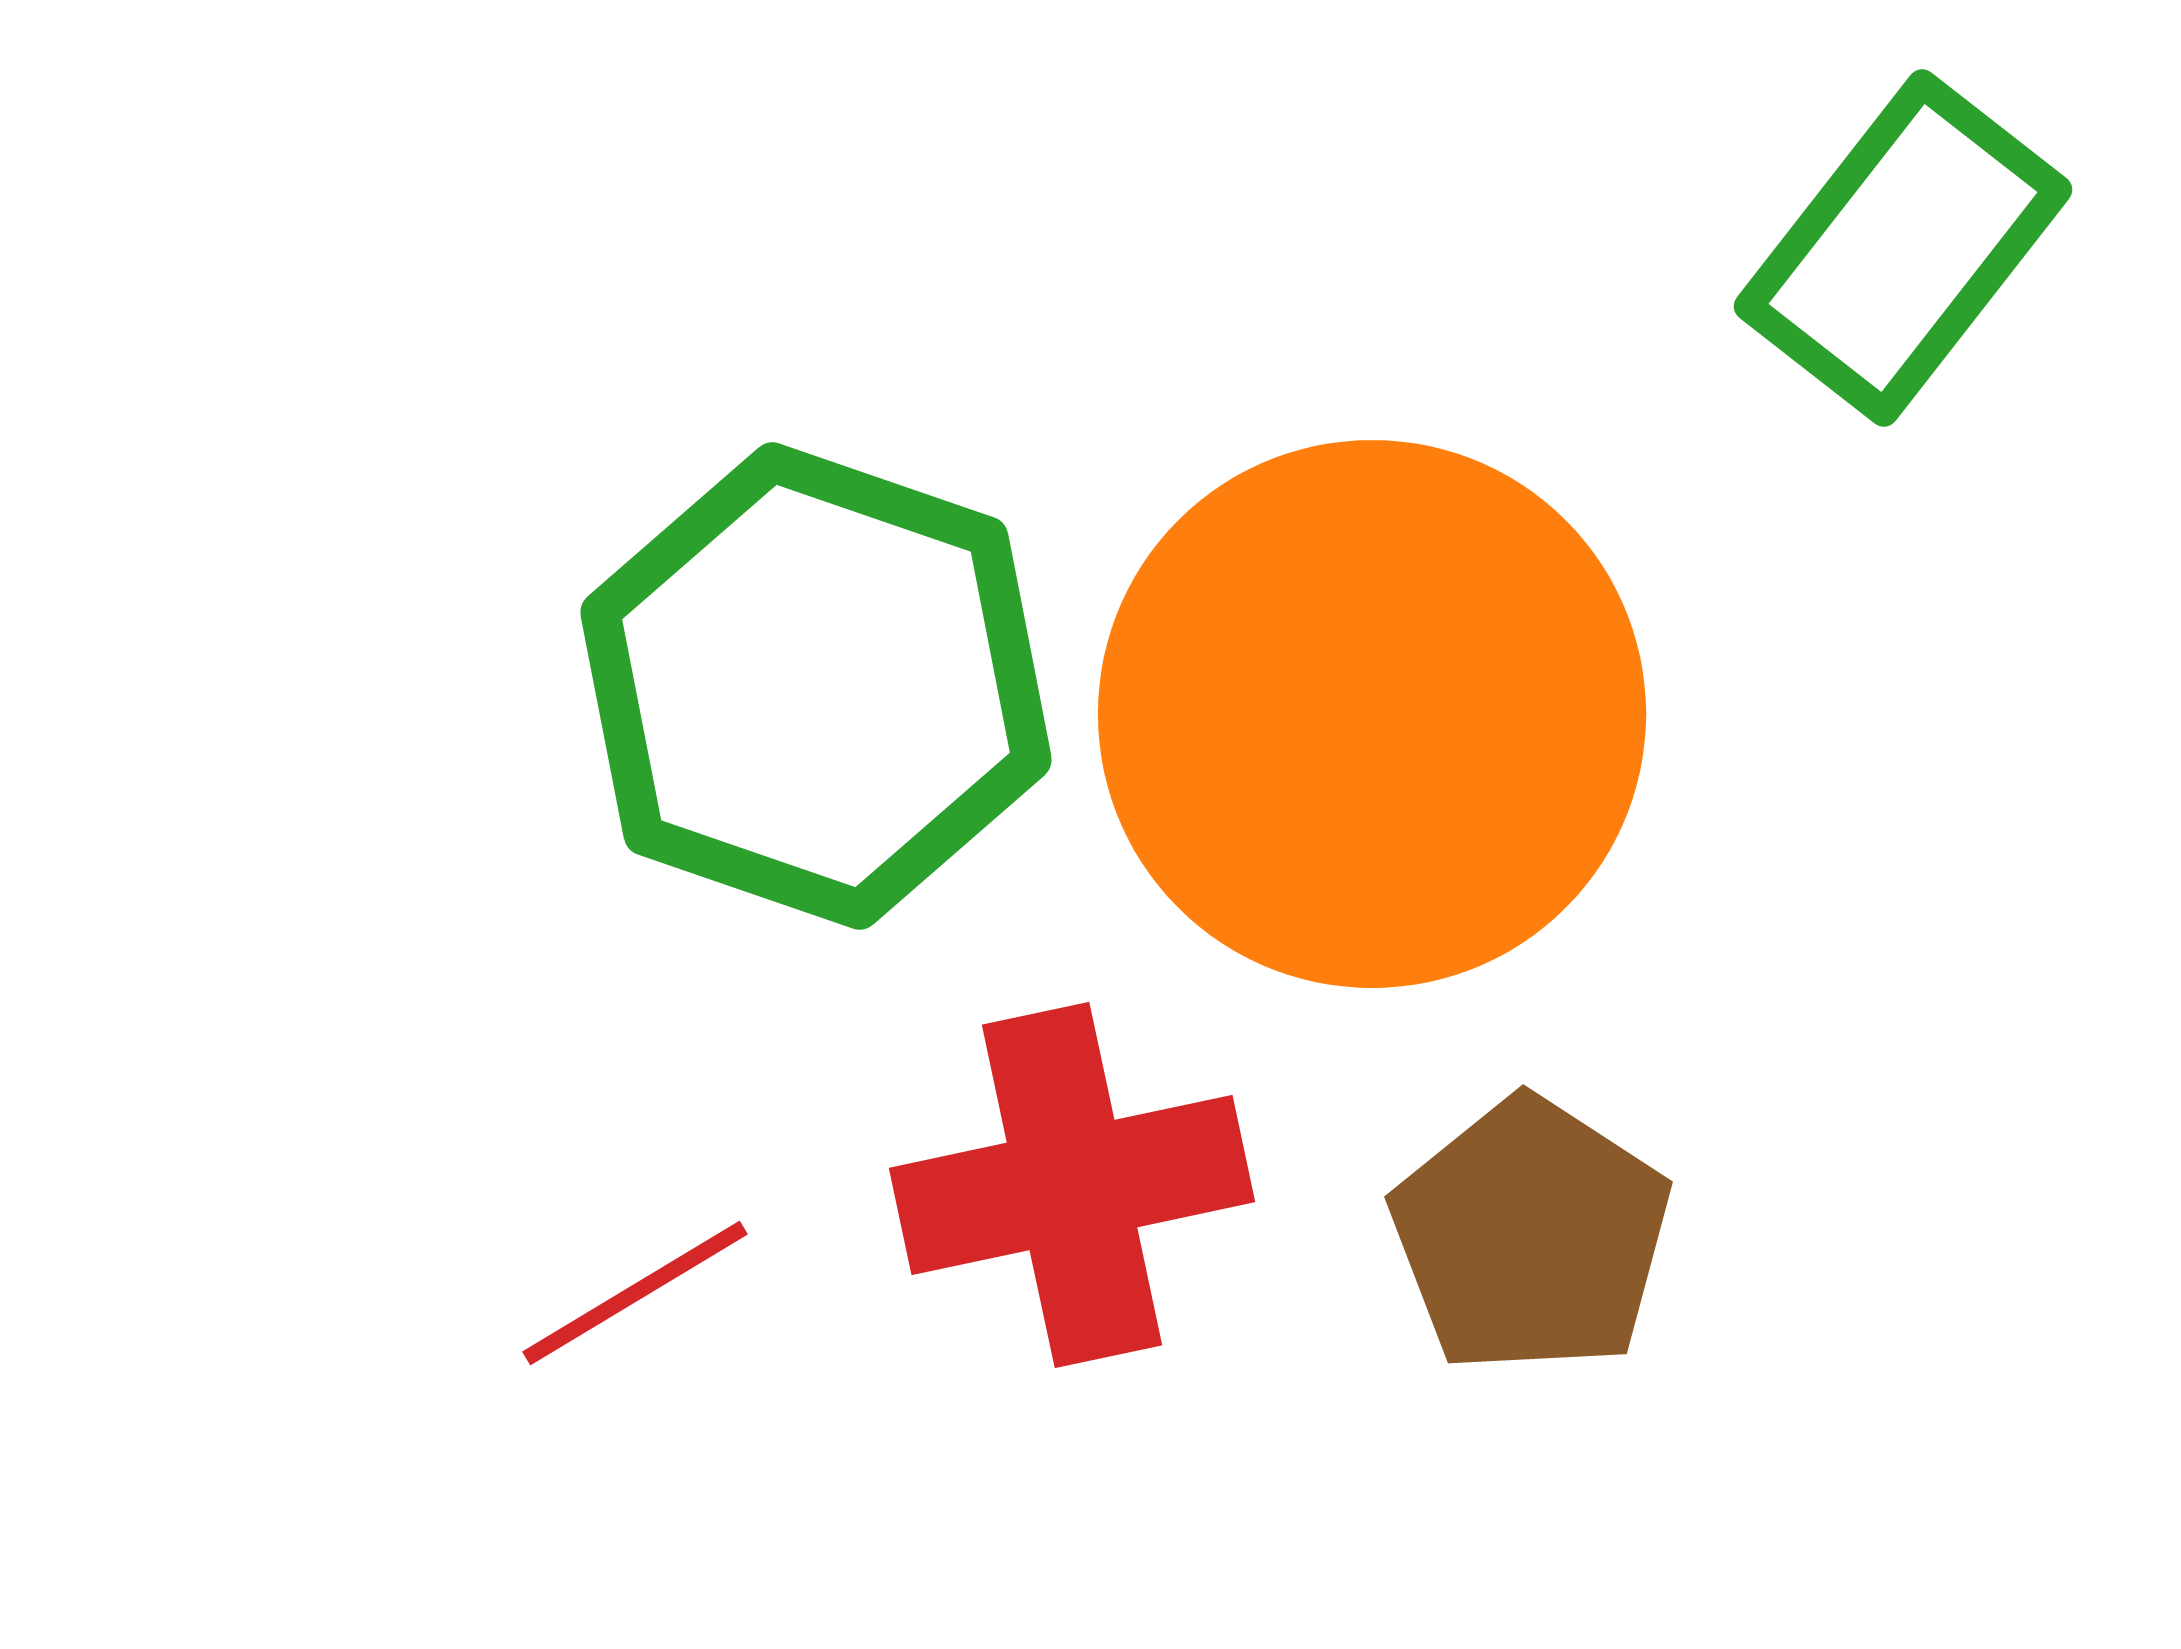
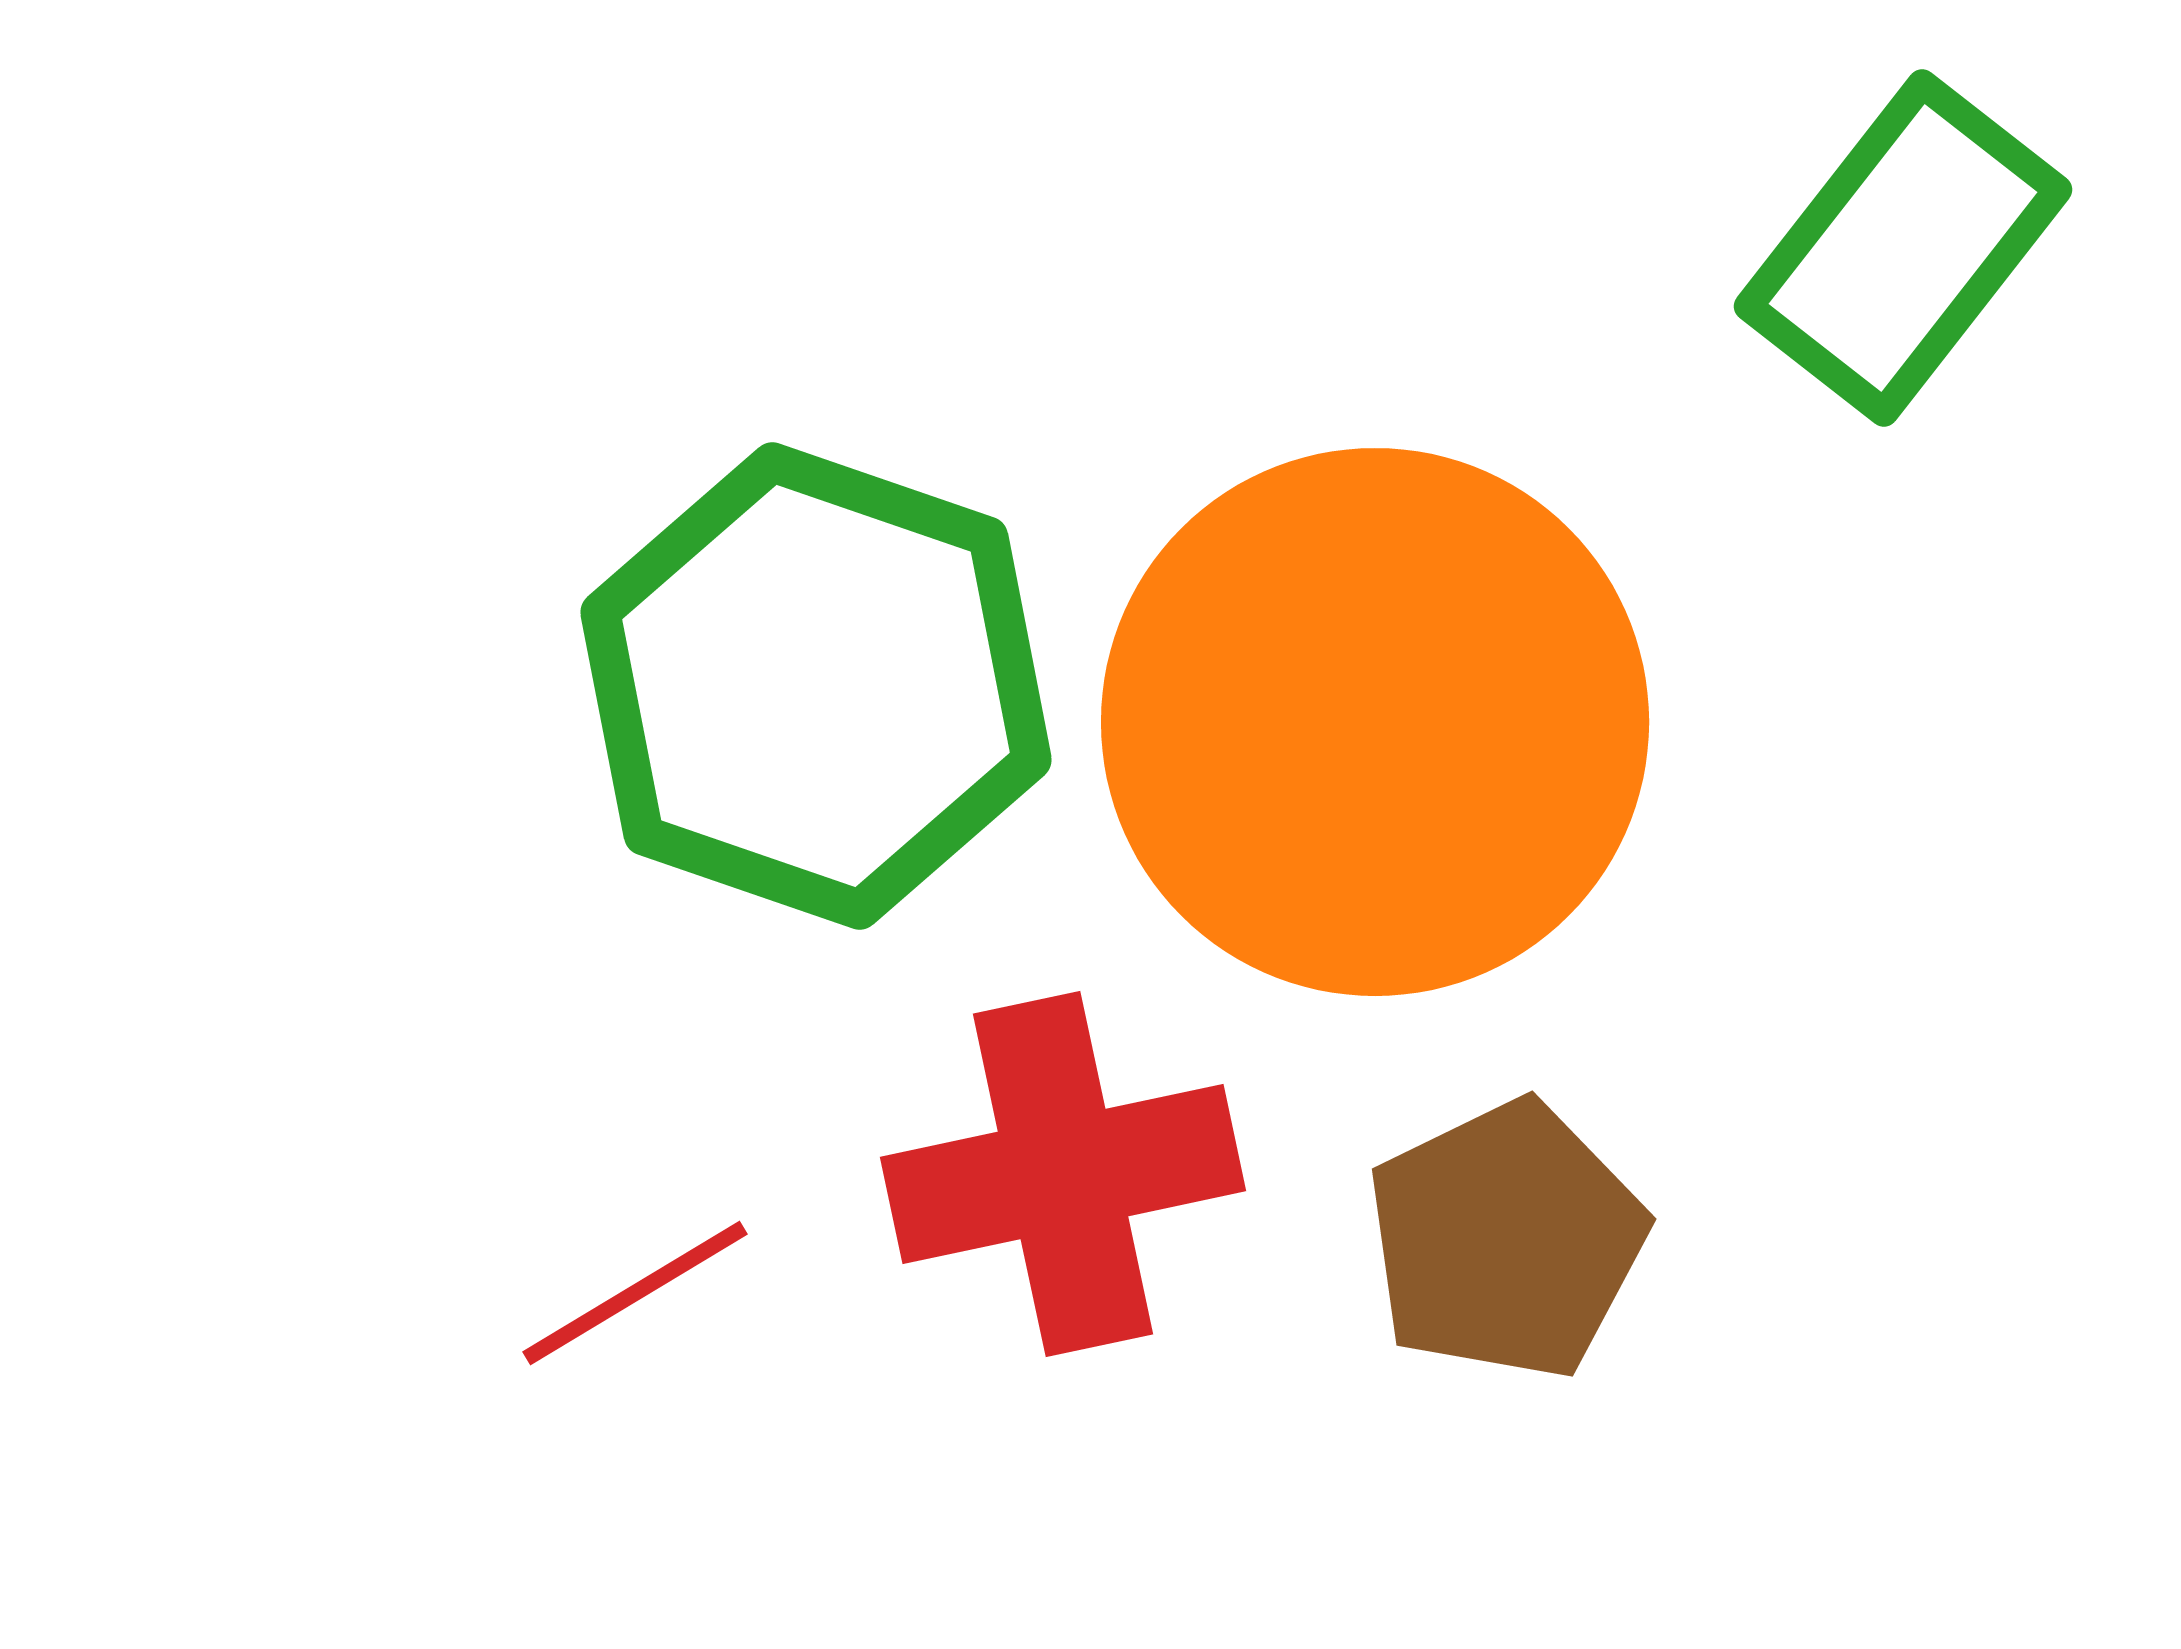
orange circle: moved 3 px right, 8 px down
red cross: moved 9 px left, 11 px up
brown pentagon: moved 25 px left, 4 px down; rotated 13 degrees clockwise
